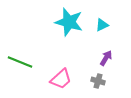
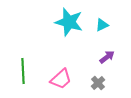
purple arrow: moved 1 px right, 1 px up; rotated 21 degrees clockwise
green line: moved 3 px right, 9 px down; rotated 65 degrees clockwise
gray cross: moved 2 px down; rotated 32 degrees clockwise
